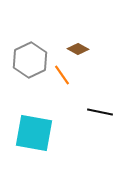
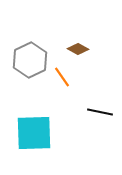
orange line: moved 2 px down
cyan square: rotated 12 degrees counterclockwise
